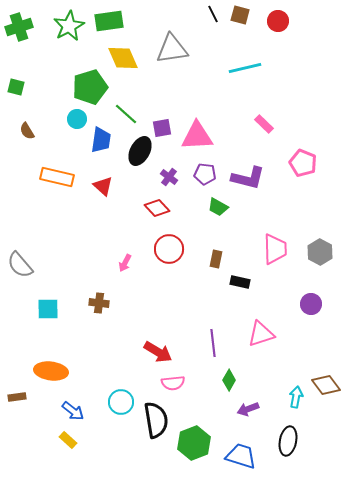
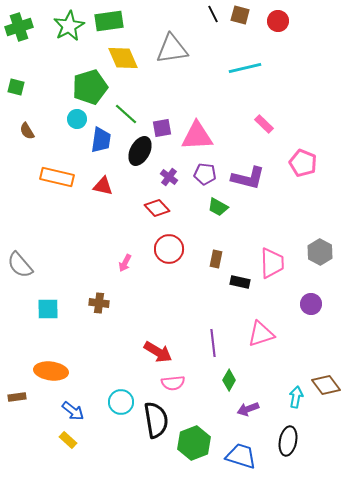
red triangle at (103, 186): rotated 30 degrees counterclockwise
pink trapezoid at (275, 249): moved 3 px left, 14 px down
